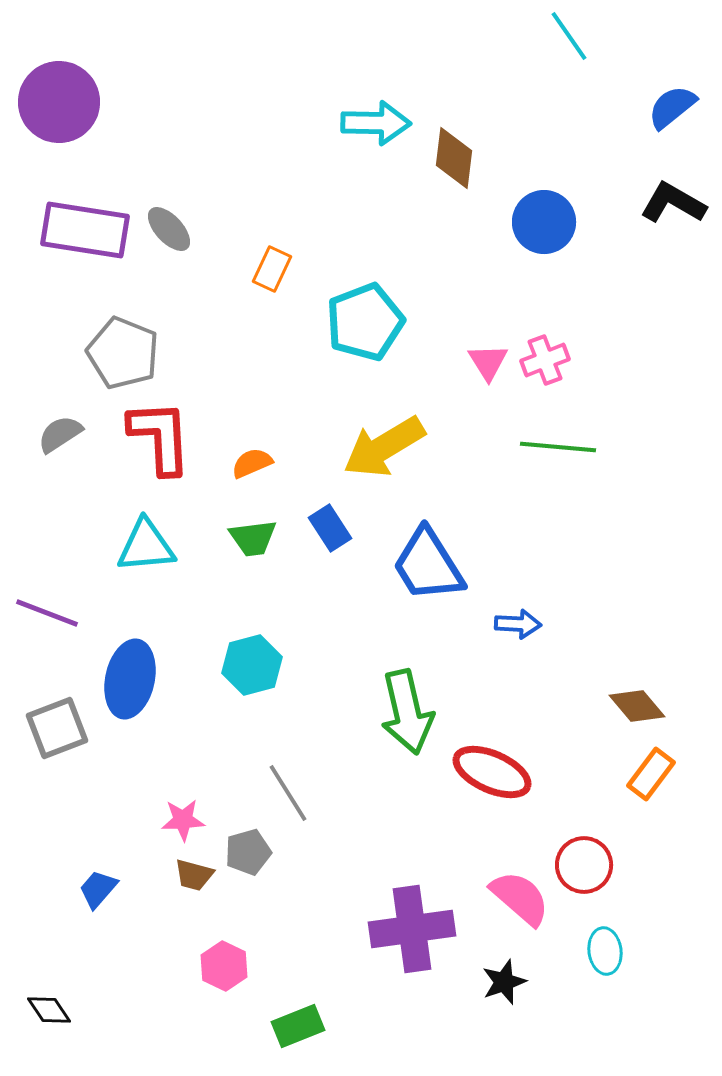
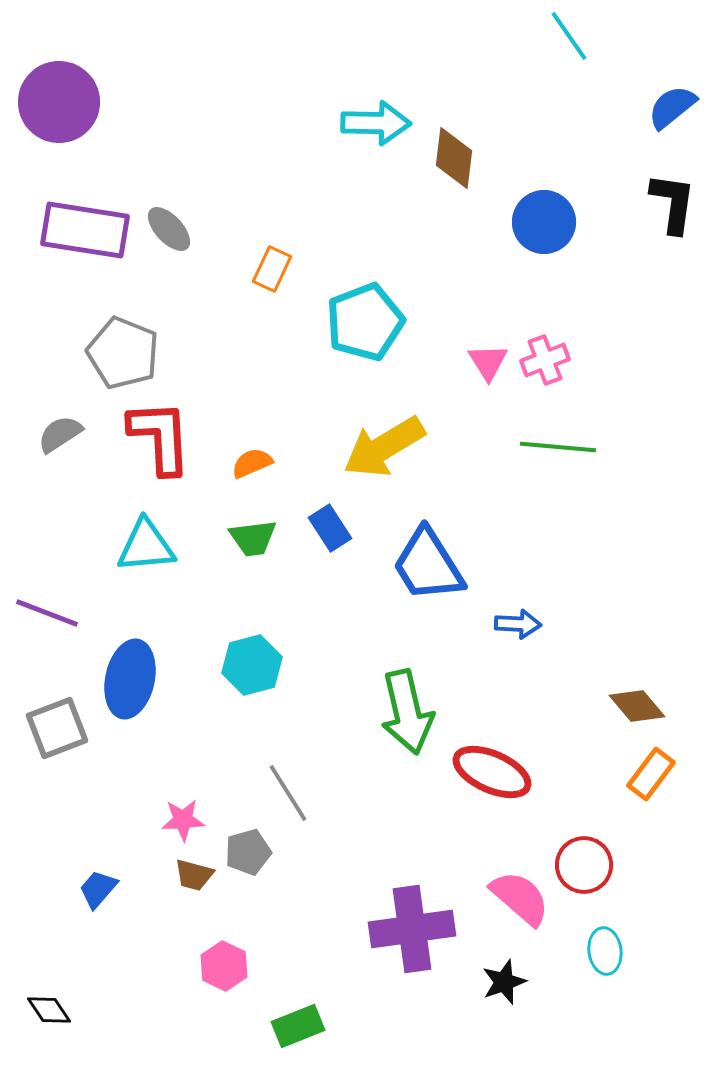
black L-shape at (673, 203): rotated 68 degrees clockwise
